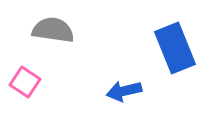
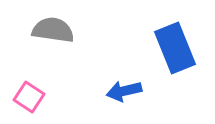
pink square: moved 4 px right, 15 px down
